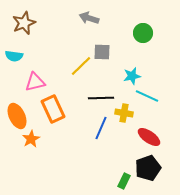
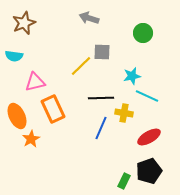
red ellipse: rotated 65 degrees counterclockwise
black pentagon: moved 1 px right, 3 px down
